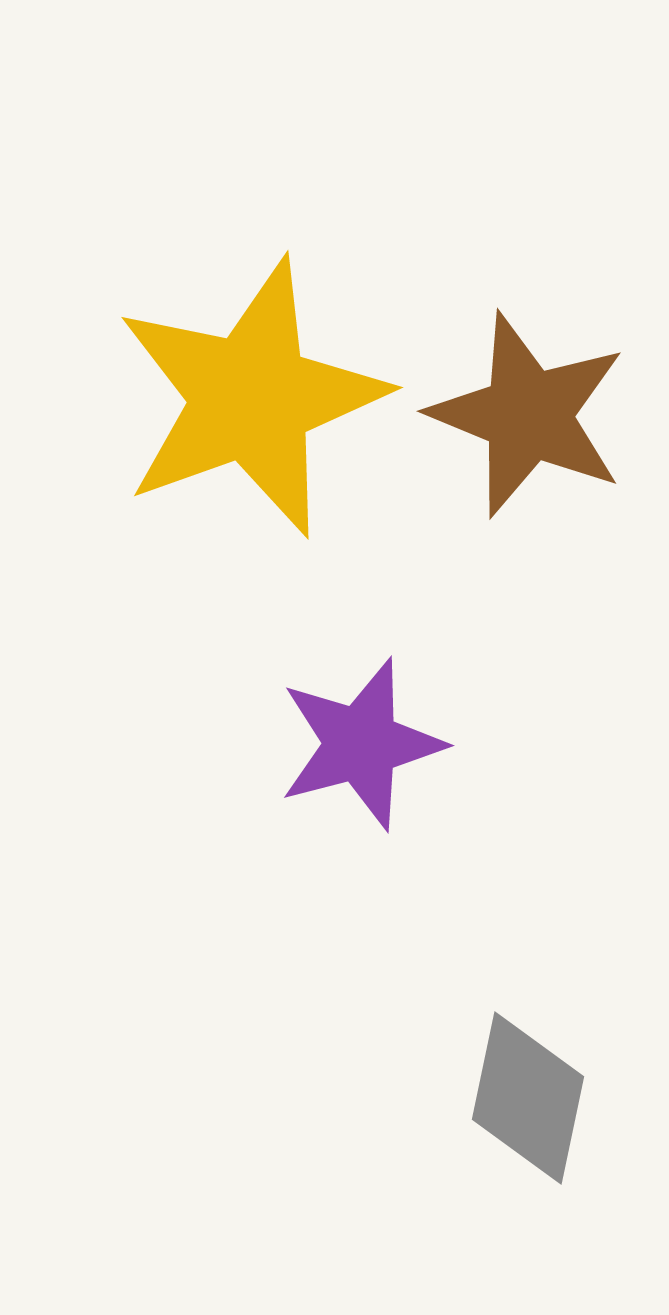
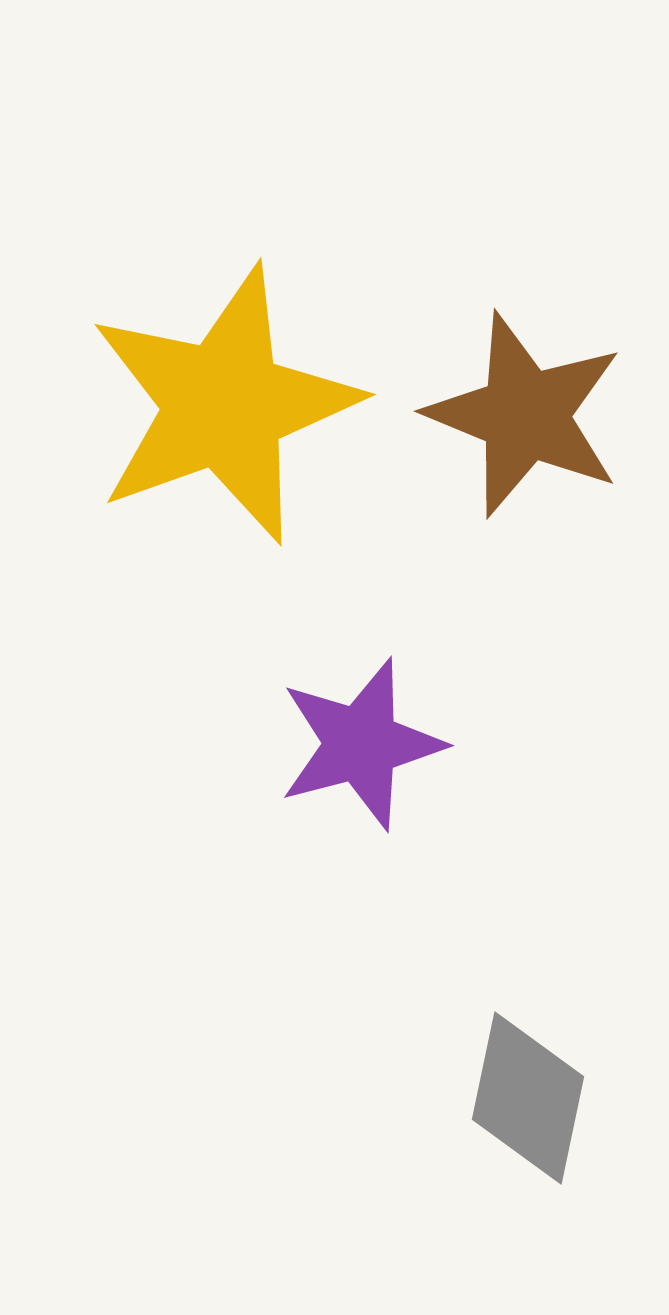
yellow star: moved 27 px left, 7 px down
brown star: moved 3 px left
